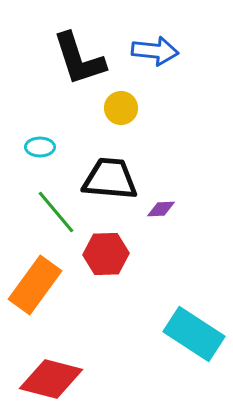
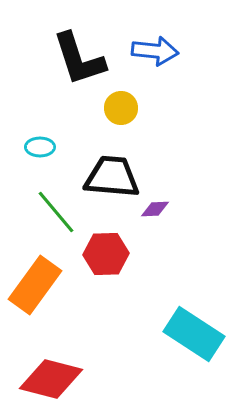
black trapezoid: moved 2 px right, 2 px up
purple diamond: moved 6 px left
